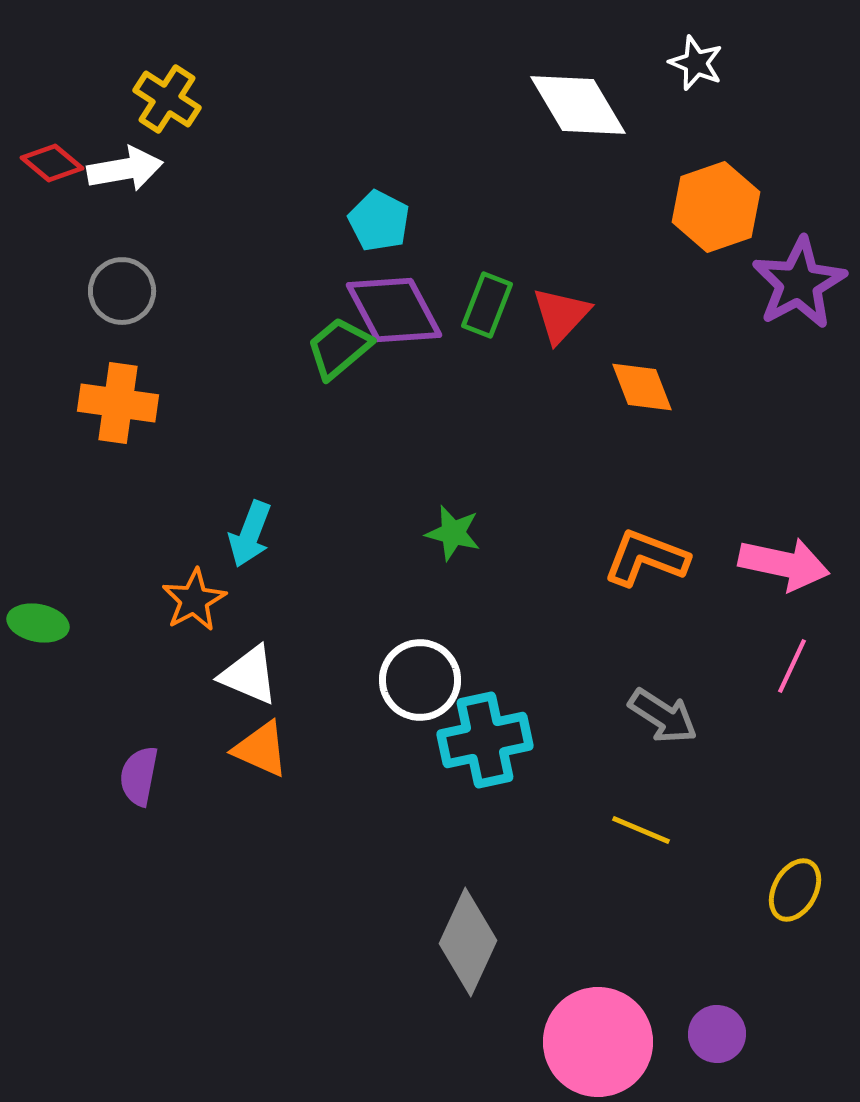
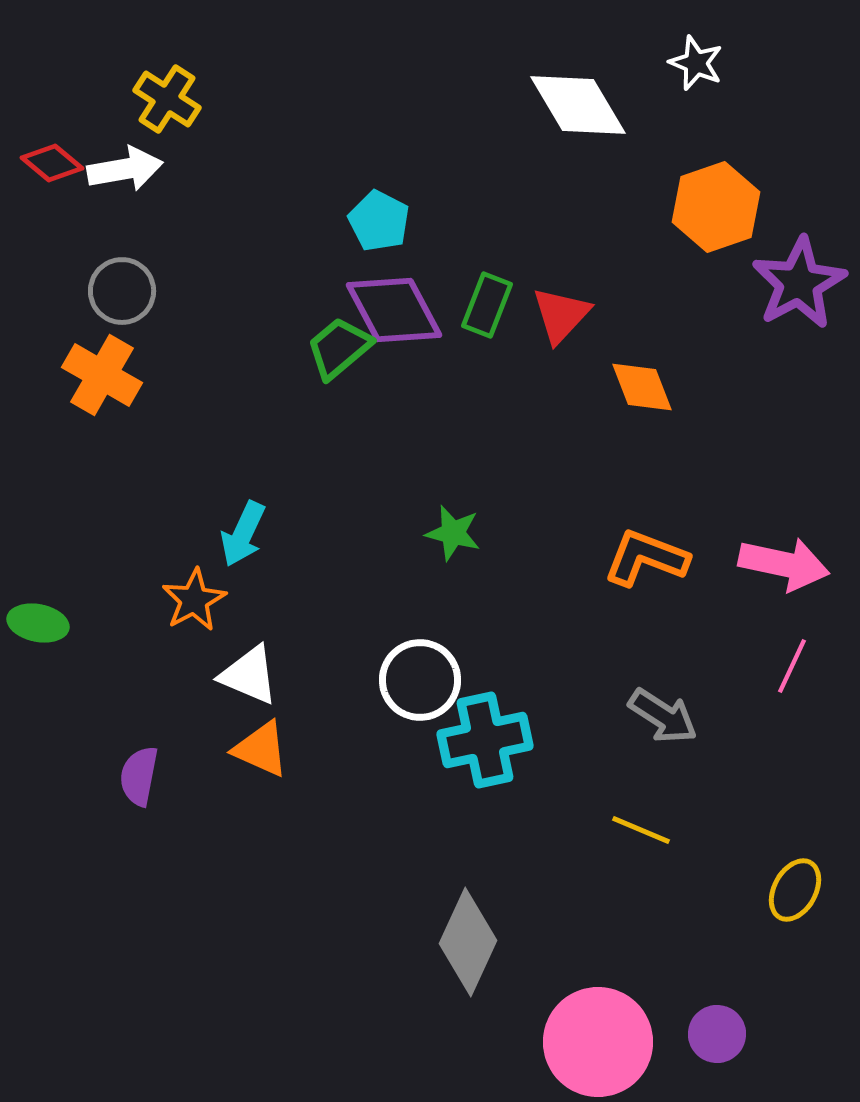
orange cross: moved 16 px left, 28 px up; rotated 22 degrees clockwise
cyan arrow: moved 7 px left; rotated 4 degrees clockwise
